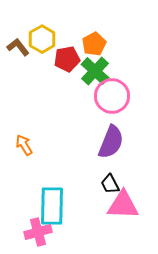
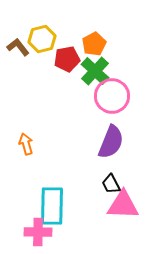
yellow hexagon: rotated 16 degrees clockwise
orange arrow: moved 2 px right, 1 px up; rotated 15 degrees clockwise
black trapezoid: moved 1 px right
pink cross: rotated 16 degrees clockwise
